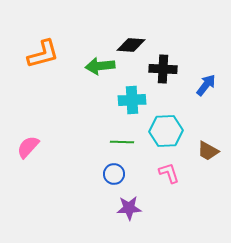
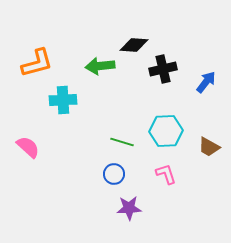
black diamond: moved 3 px right
orange L-shape: moved 6 px left, 9 px down
black cross: rotated 16 degrees counterclockwise
blue arrow: moved 3 px up
cyan cross: moved 69 px left
green line: rotated 15 degrees clockwise
pink semicircle: rotated 90 degrees clockwise
brown trapezoid: moved 1 px right, 4 px up
pink L-shape: moved 3 px left, 1 px down
